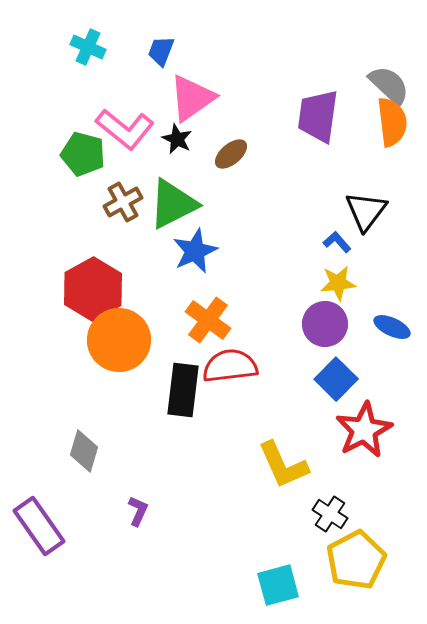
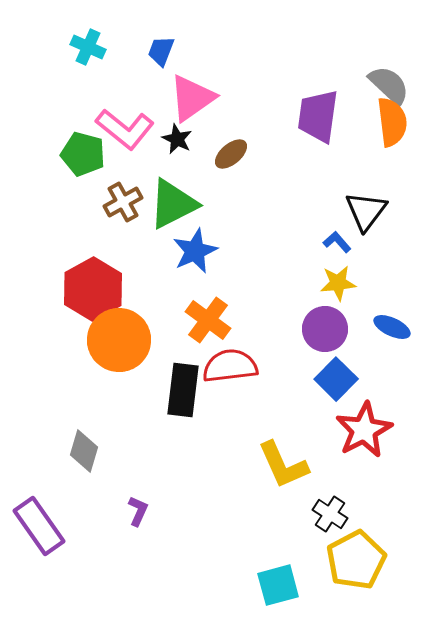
purple circle: moved 5 px down
